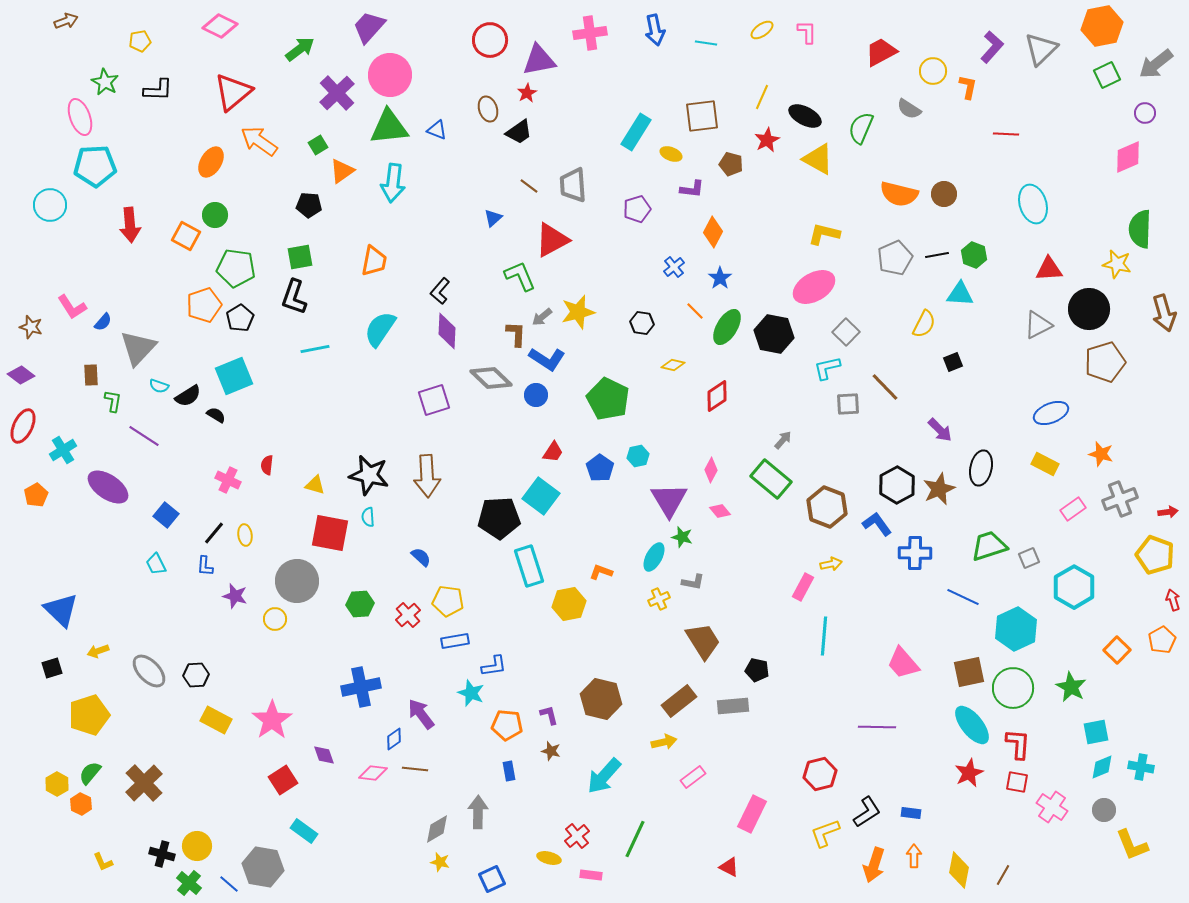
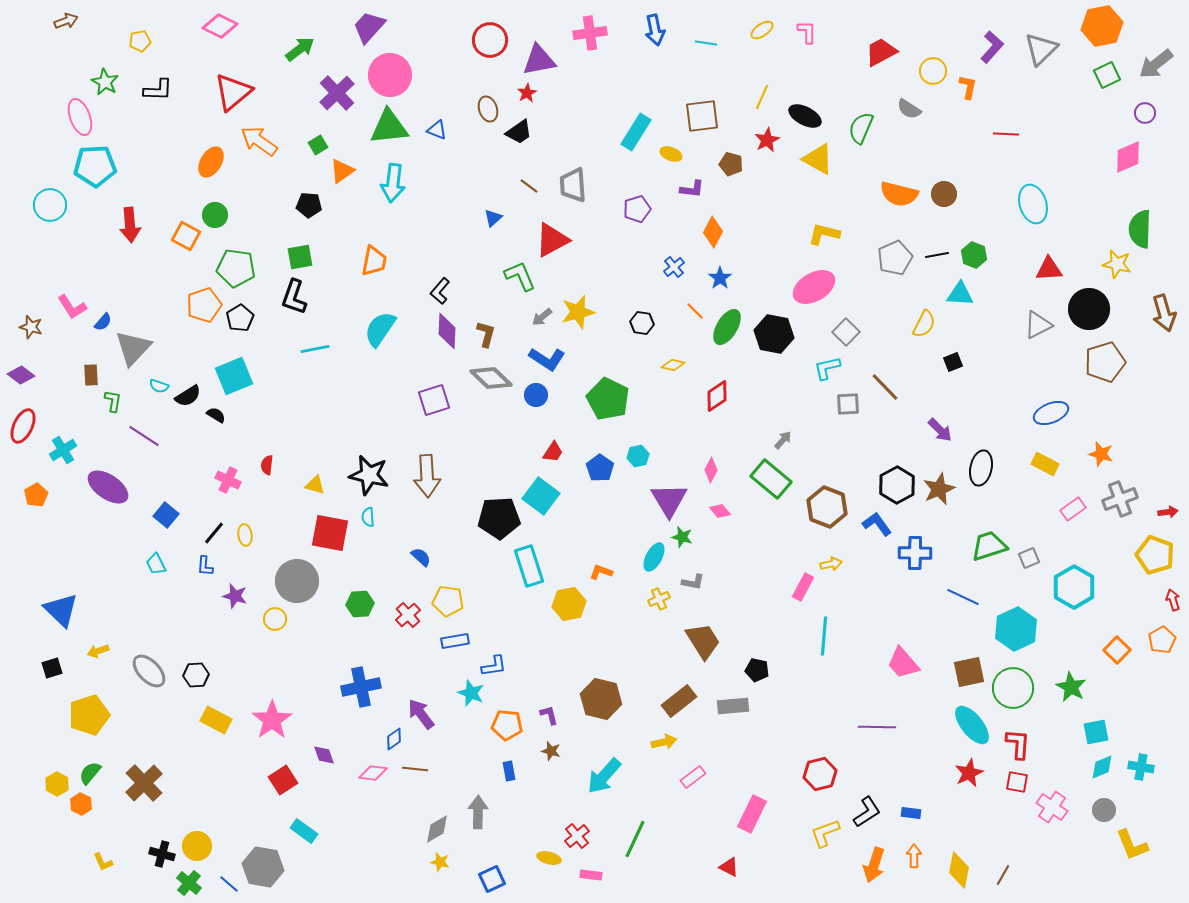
brown L-shape at (516, 334): moved 30 px left; rotated 12 degrees clockwise
gray triangle at (138, 348): moved 5 px left
